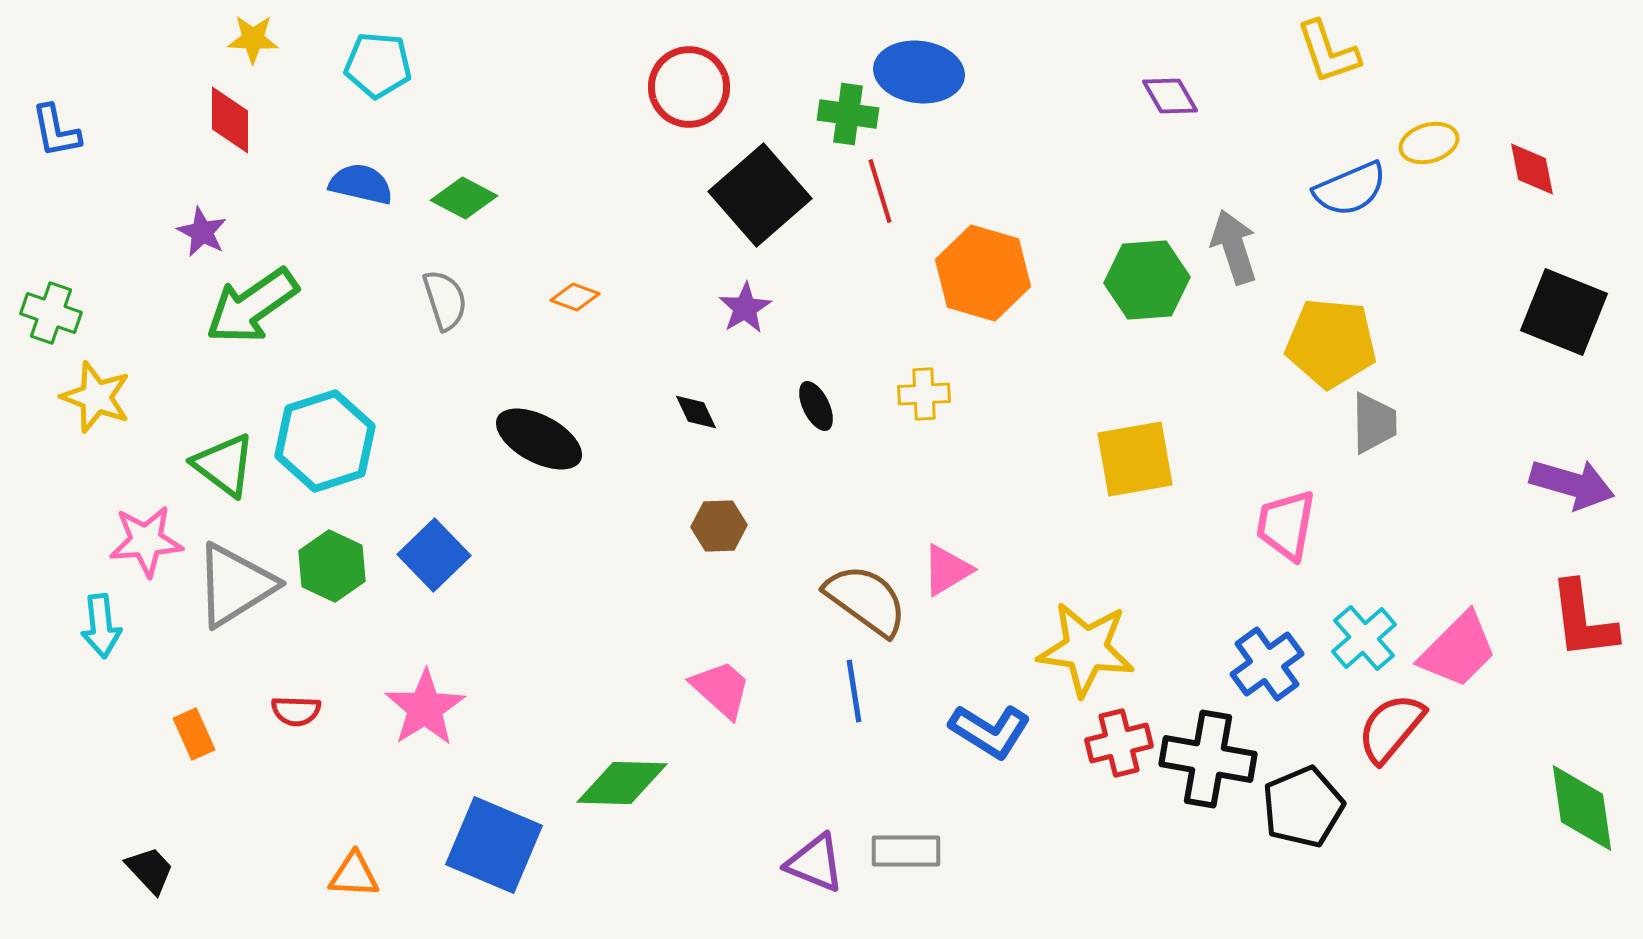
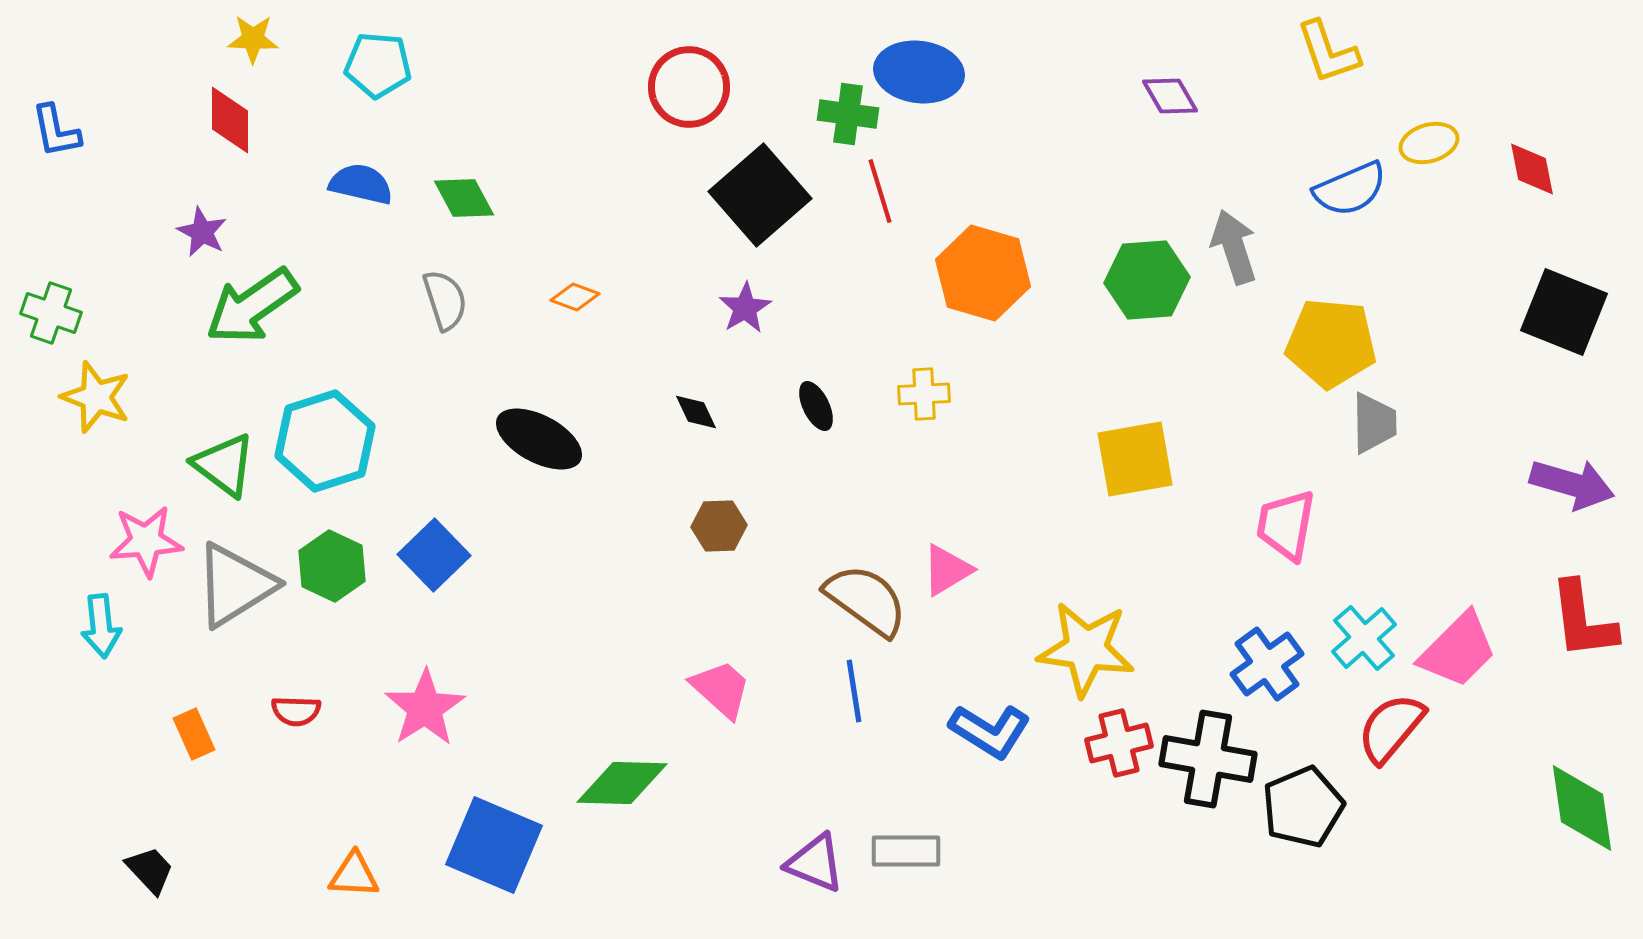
green diamond at (464, 198): rotated 34 degrees clockwise
